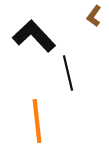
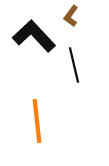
brown L-shape: moved 23 px left
black line: moved 6 px right, 8 px up
